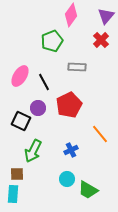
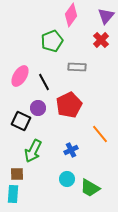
green trapezoid: moved 2 px right, 2 px up
